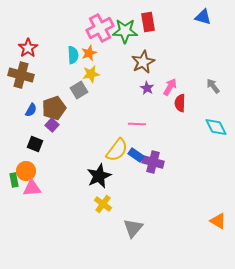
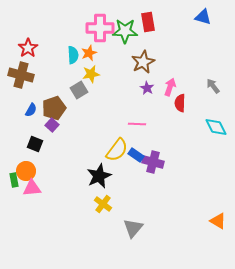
pink cross: rotated 28 degrees clockwise
pink arrow: rotated 12 degrees counterclockwise
